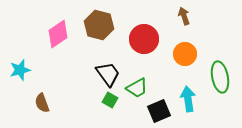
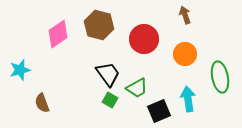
brown arrow: moved 1 px right, 1 px up
